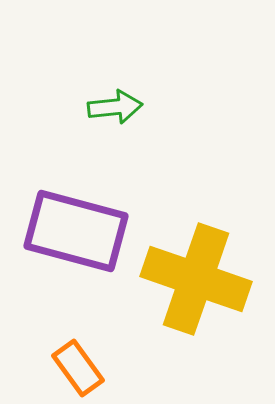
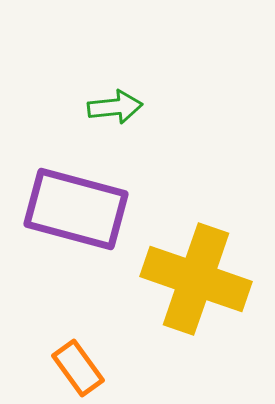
purple rectangle: moved 22 px up
